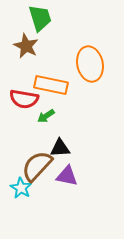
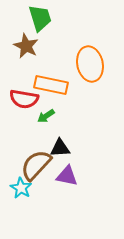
brown semicircle: moved 1 px left, 1 px up
